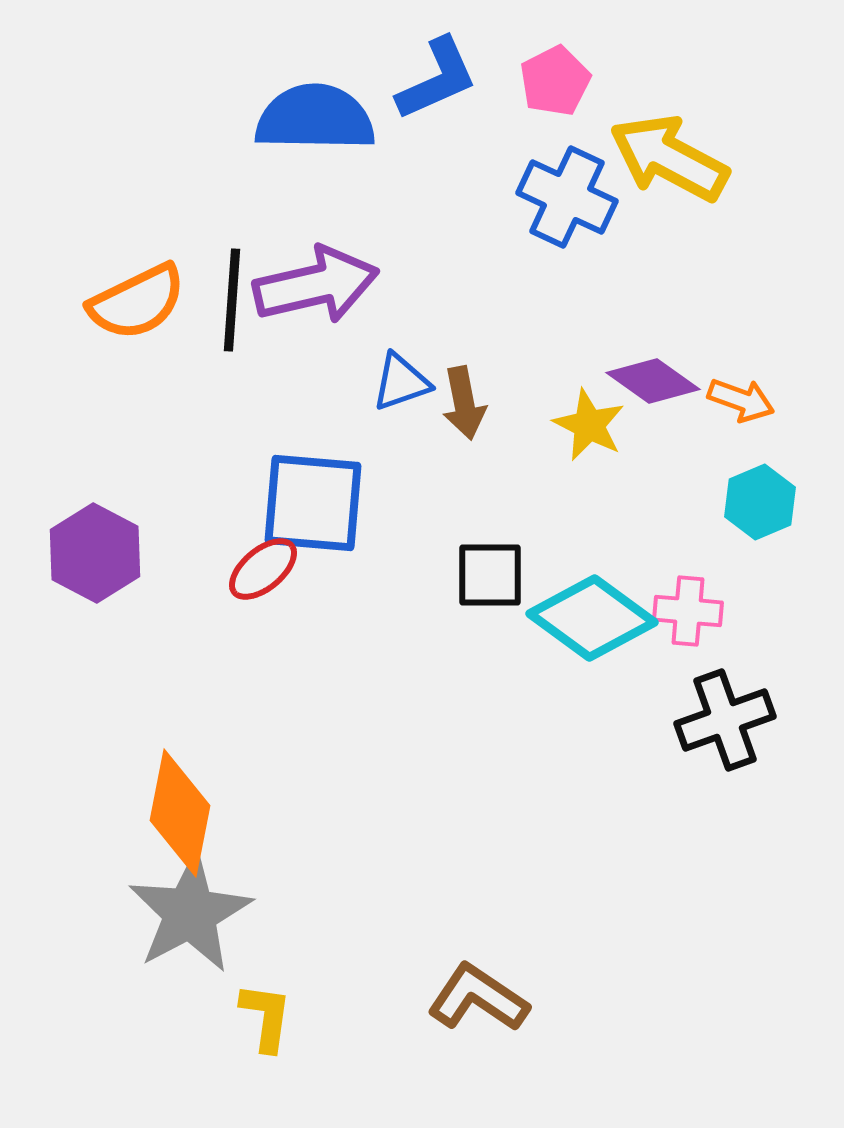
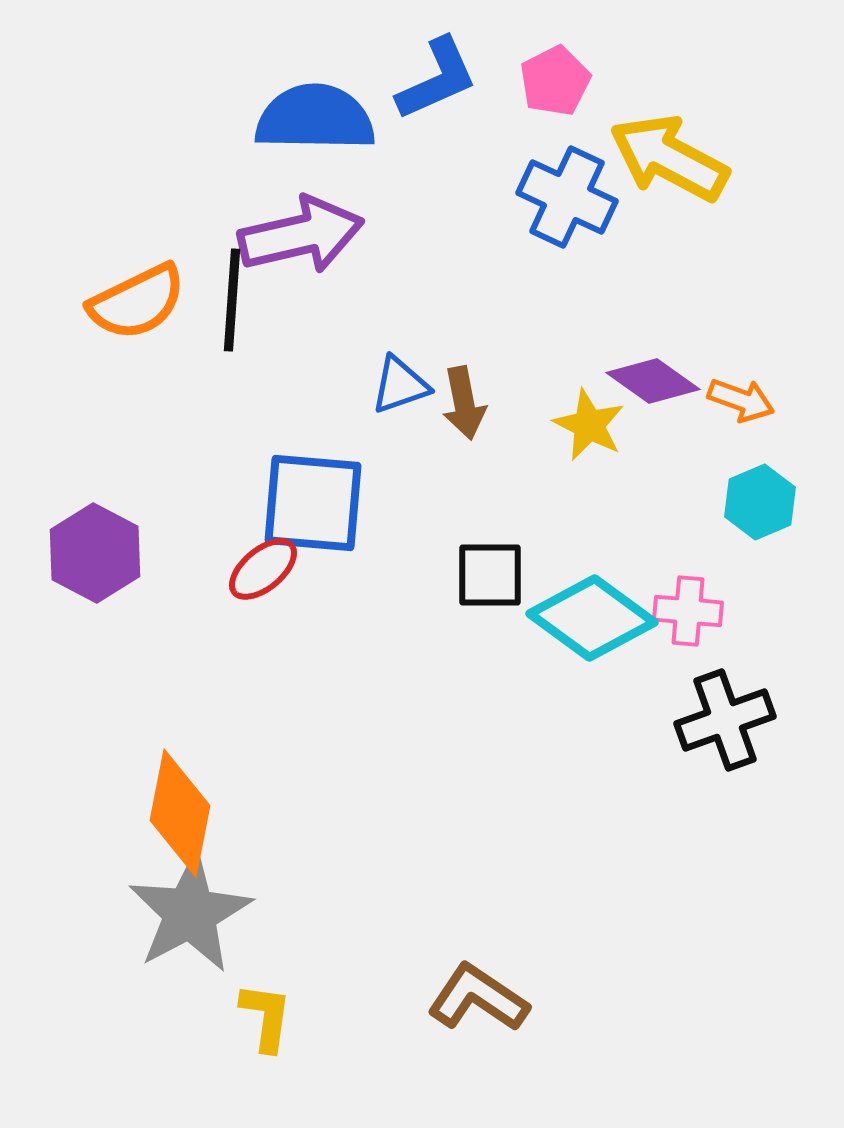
purple arrow: moved 15 px left, 50 px up
blue triangle: moved 1 px left, 3 px down
